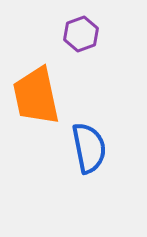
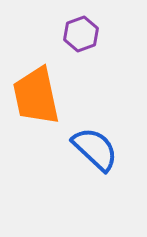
blue semicircle: moved 6 px right, 1 px down; rotated 36 degrees counterclockwise
